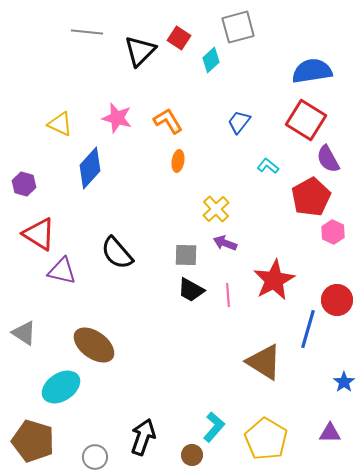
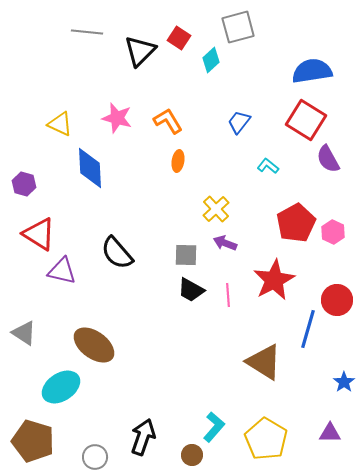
blue diamond at (90, 168): rotated 45 degrees counterclockwise
red pentagon at (311, 197): moved 15 px left, 26 px down
